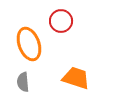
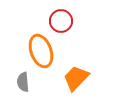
orange ellipse: moved 12 px right, 7 px down
orange trapezoid: rotated 64 degrees counterclockwise
